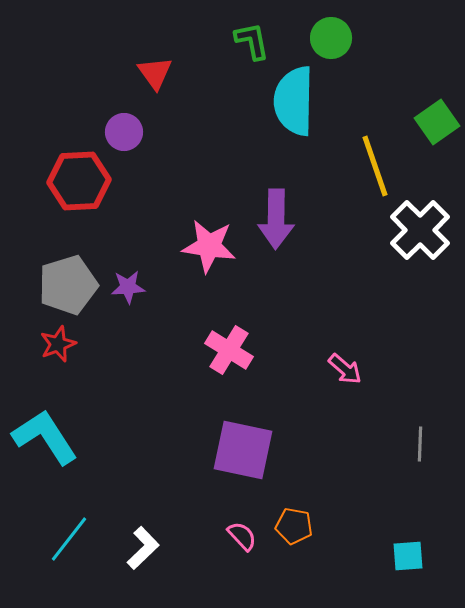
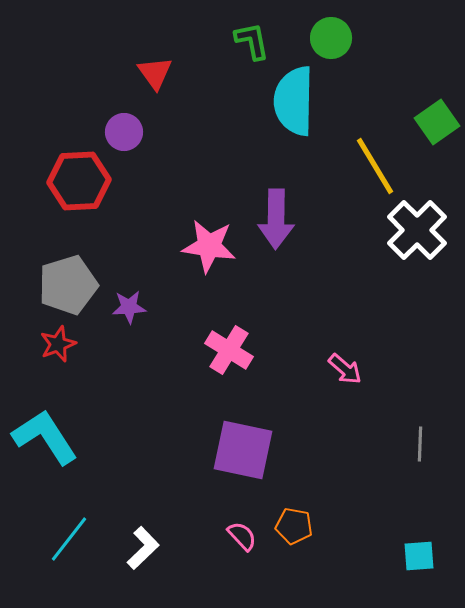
yellow line: rotated 12 degrees counterclockwise
white cross: moved 3 px left
purple star: moved 1 px right, 20 px down
cyan square: moved 11 px right
